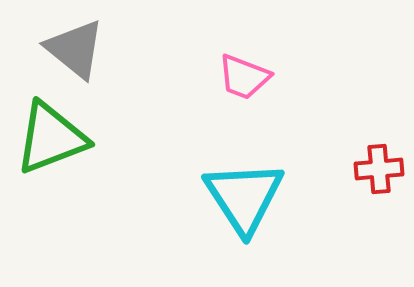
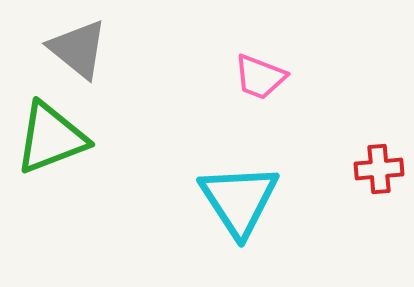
gray triangle: moved 3 px right
pink trapezoid: moved 16 px right
cyan triangle: moved 5 px left, 3 px down
